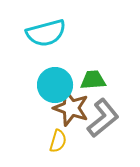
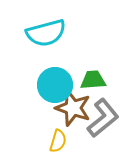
brown star: moved 2 px right
